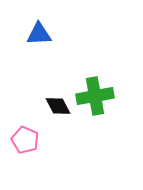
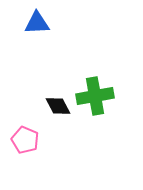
blue triangle: moved 2 px left, 11 px up
